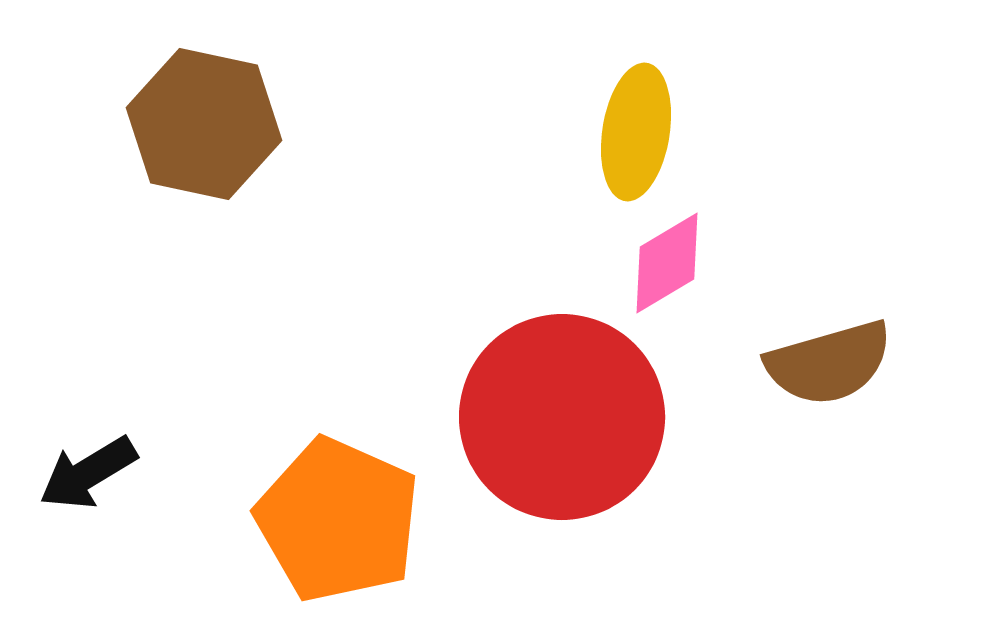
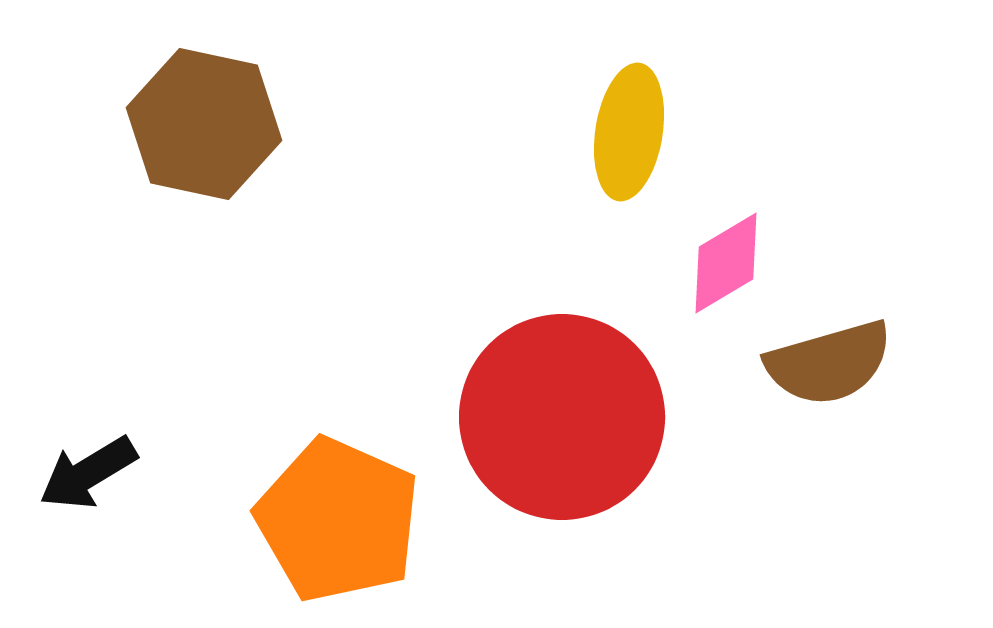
yellow ellipse: moved 7 px left
pink diamond: moved 59 px right
